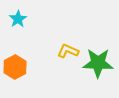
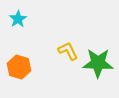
yellow L-shape: rotated 40 degrees clockwise
orange hexagon: moved 4 px right; rotated 15 degrees counterclockwise
